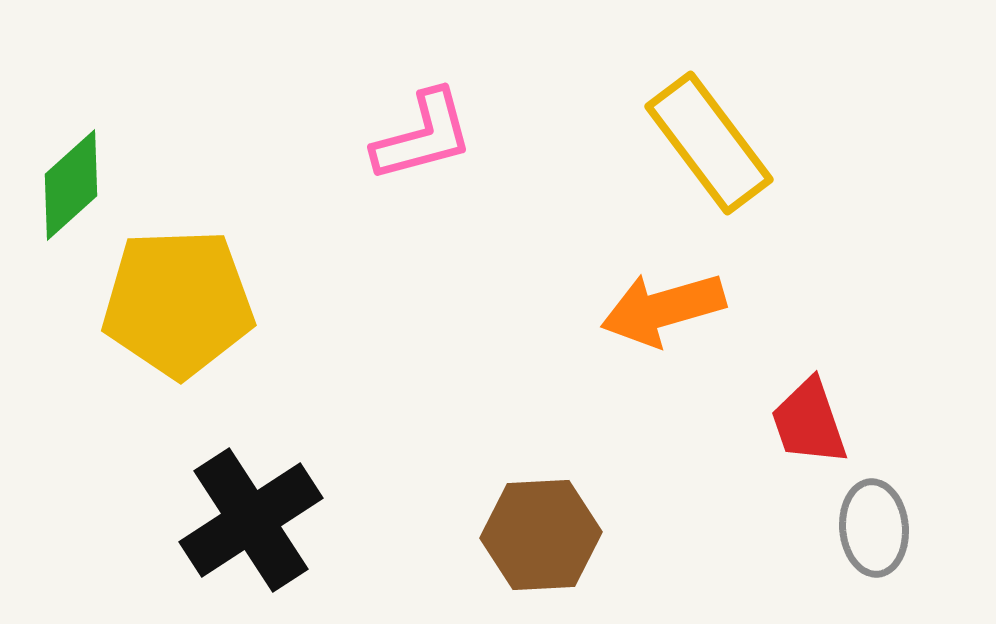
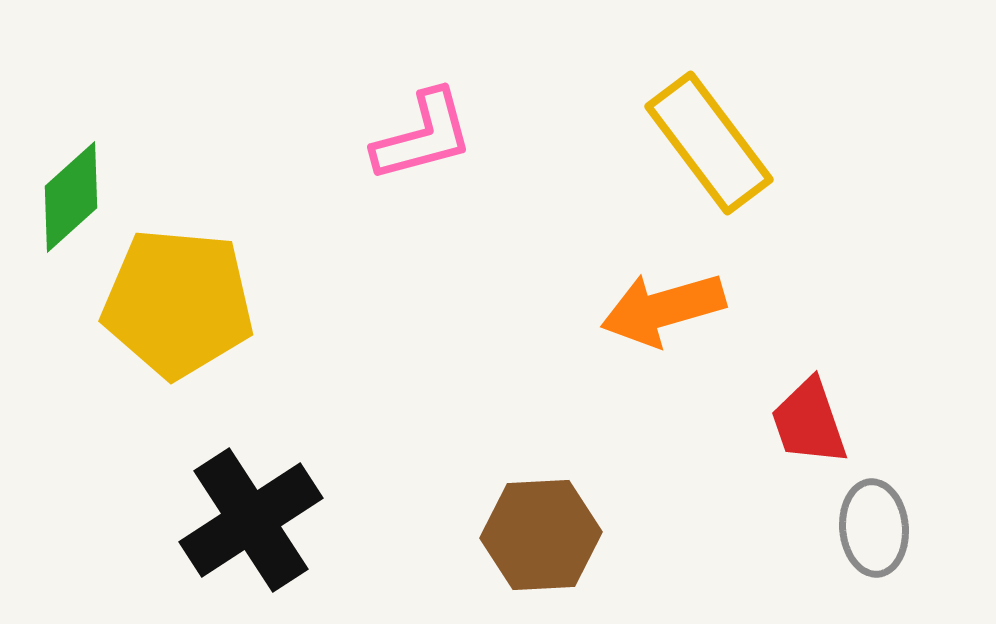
green diamond: moved 12 px down
yellow pentagon: rotated 7 degrees clockwise
